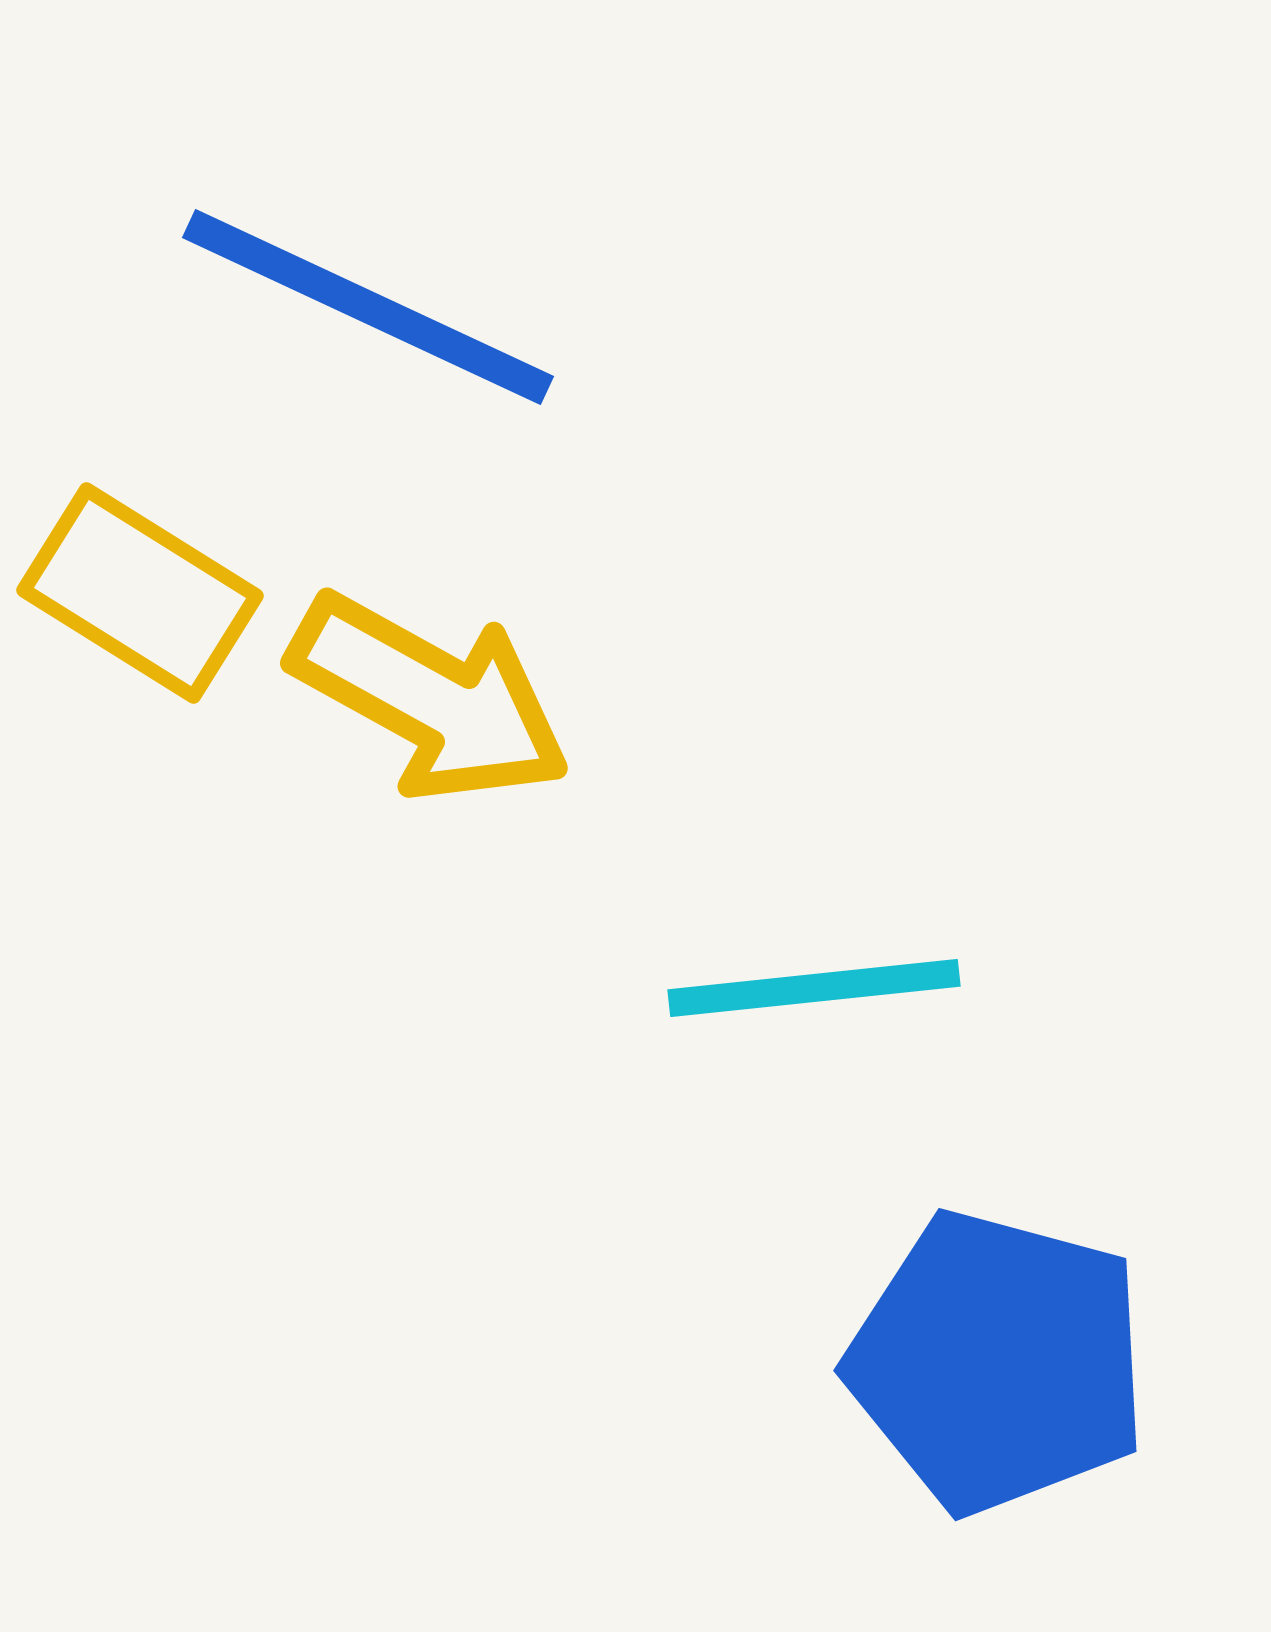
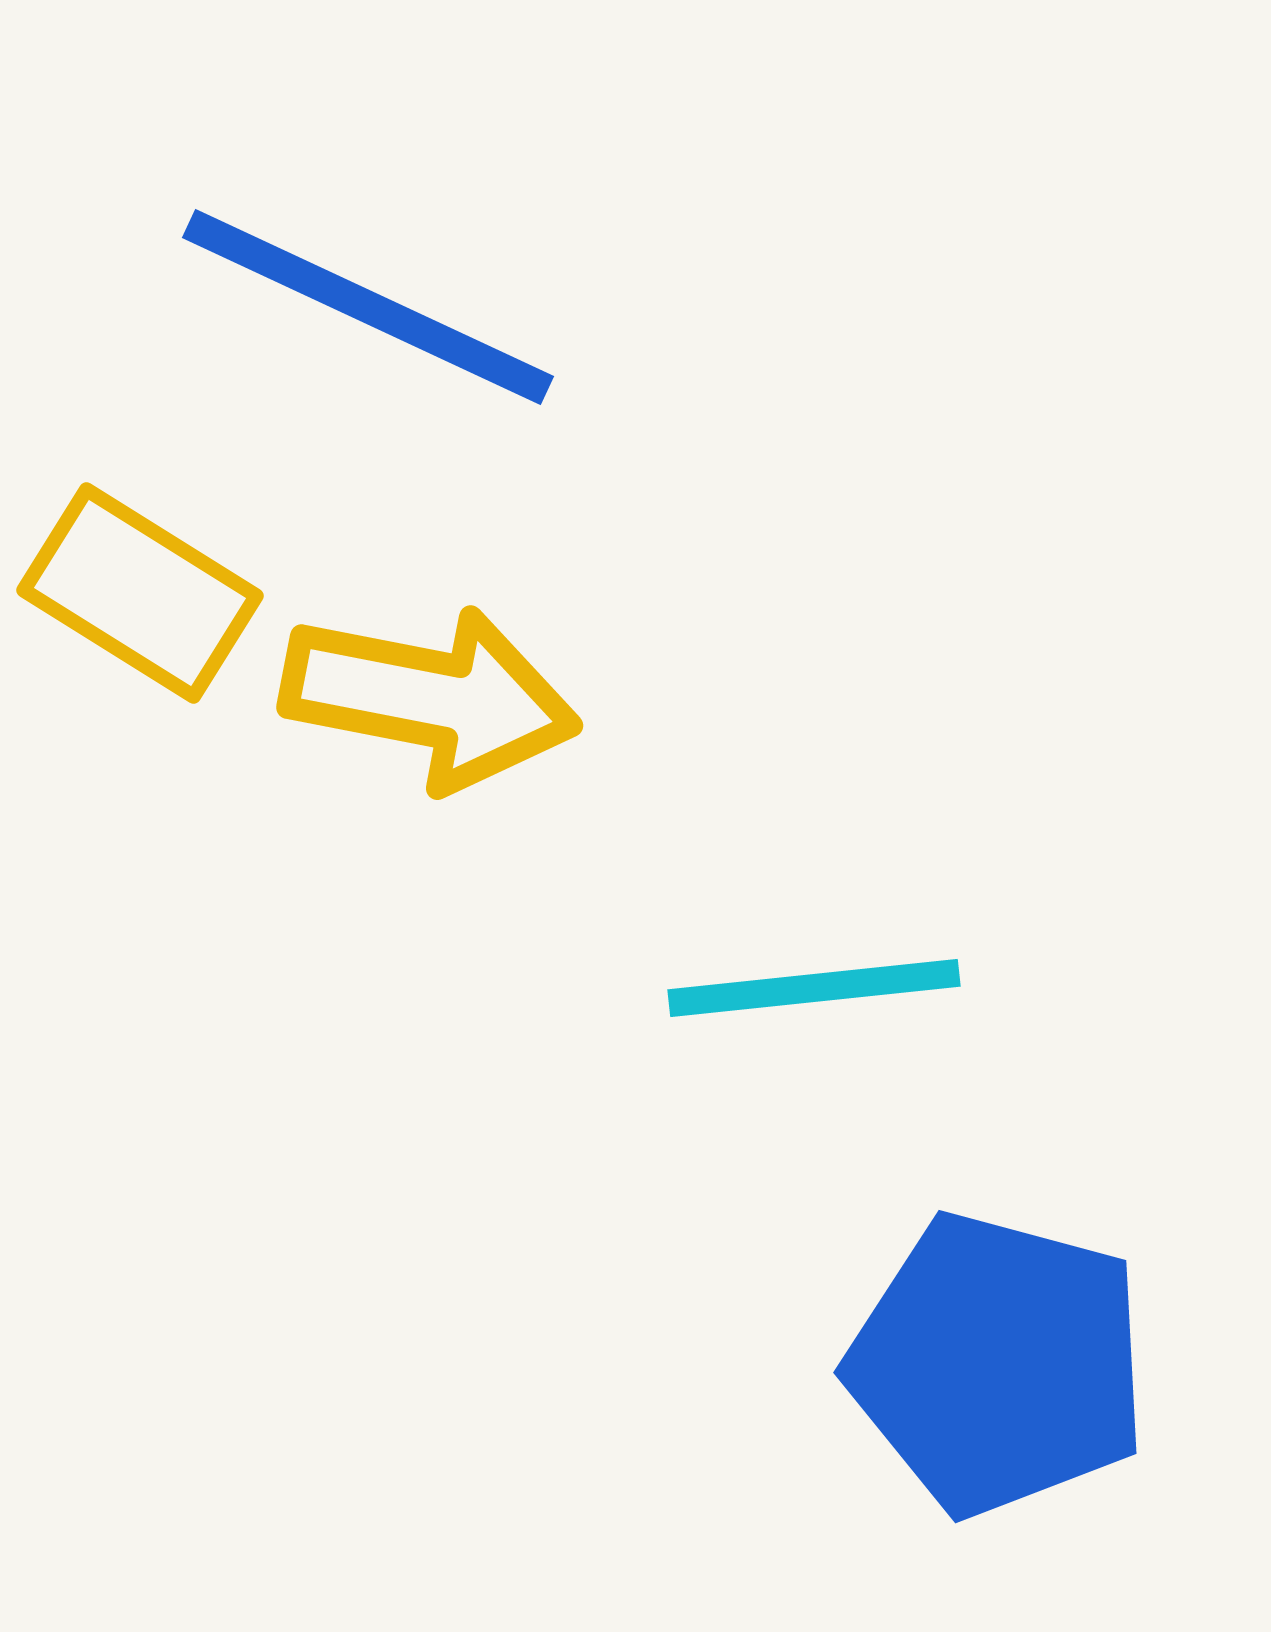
yellow arrow: rotated 18 degrees counterclockwise
blue pentagon: moved 2 px down
